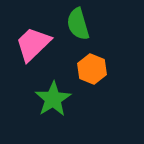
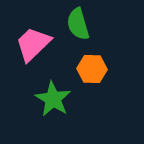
orange hexagon: rotated 20 degrees counterclockwise
green star: rotated 9 degrees counterclockwise
